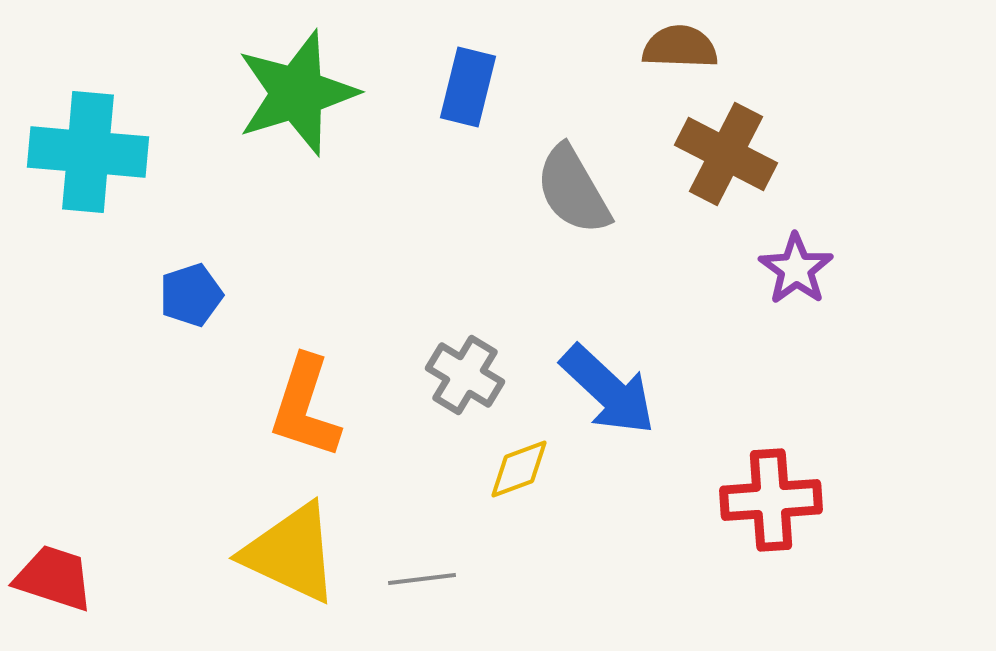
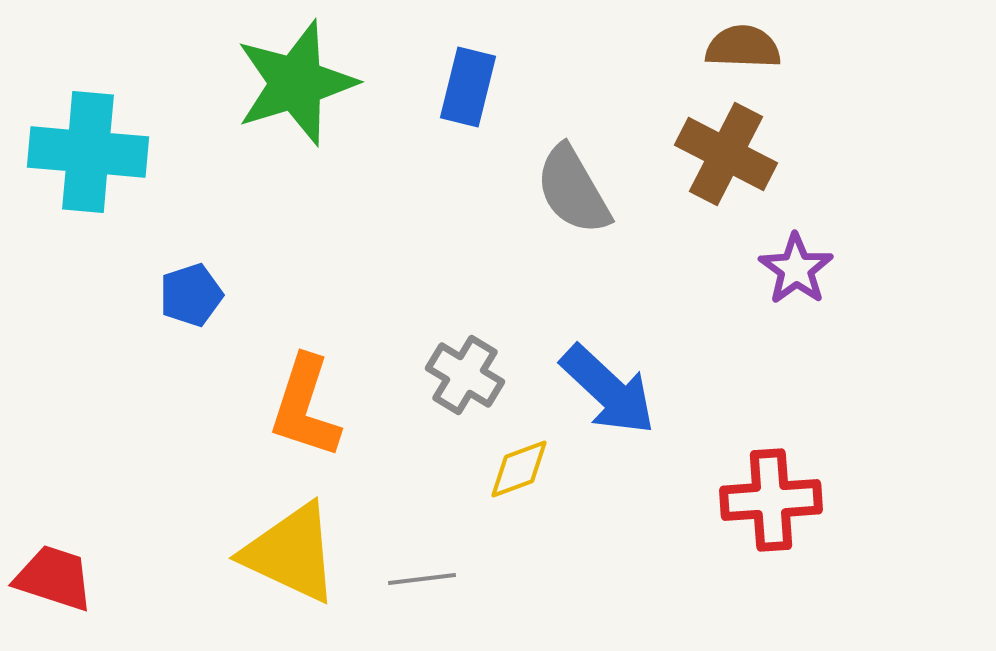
brown semicircle: moved 63 px right
green star: moved 1 px left, 10 px up
